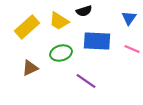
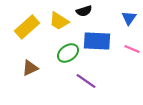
green ellipse: moved 7 px right; rotated 20 degrees counterclockwise
